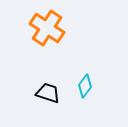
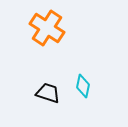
cyan diamond: moved 2 px left; rotated 25 degrees counterclockwise
